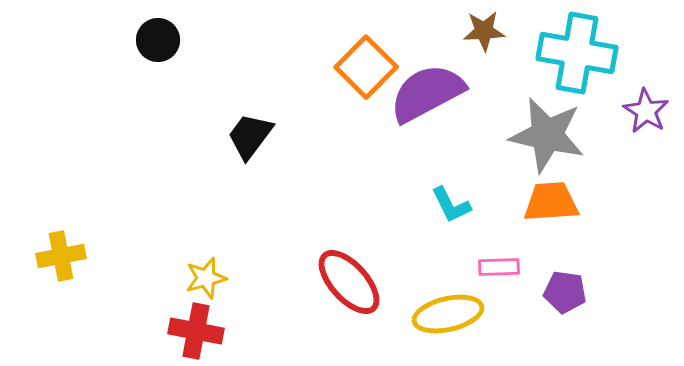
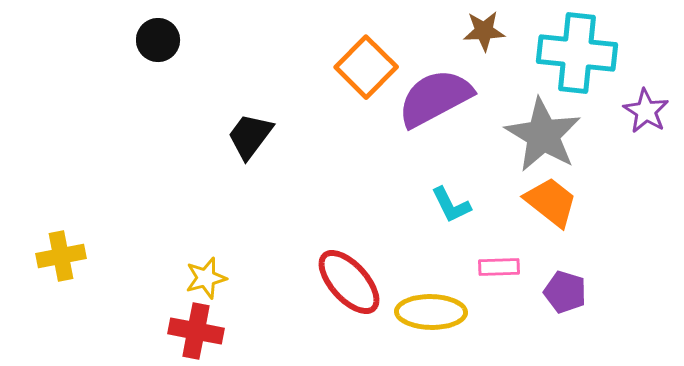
cyan cross: rotated 4 degrees counterclockwise
purple semicircle: moved 8 px right, 5 px down
gray star: moved 4 px left; rotated 18 degrees clockwise
orange trapezoid: rotated 42 degrees clockwise
purple pentagon: rotated 9 degrees clockwise
yellow ellipse: moved 17 px left, 2 px up; rotated 14 degrees clockwise
